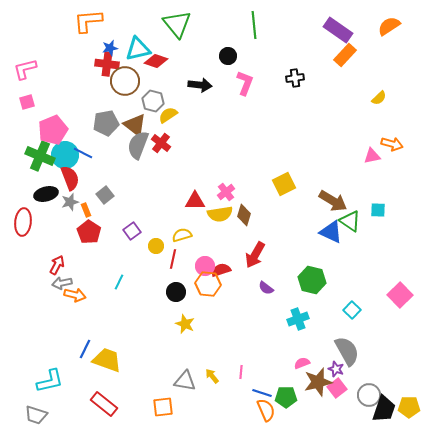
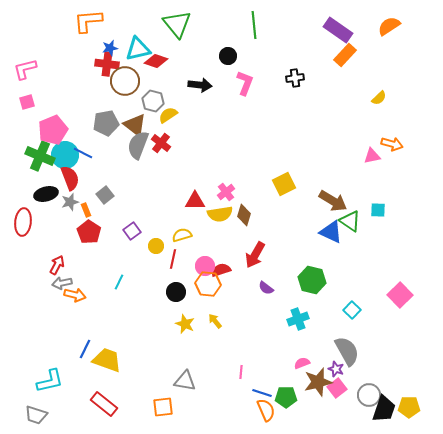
yellow arrow at (212, 376): moved 3 px right, 55 px up
